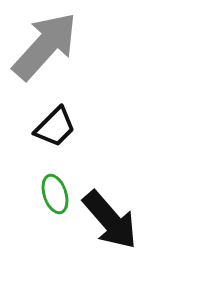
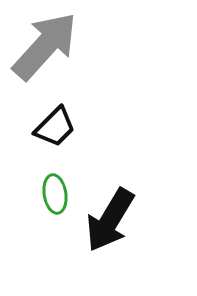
green ellipse: rotated 9 degrees clockwise
black arrow: rotated 72 degrees clockwise
